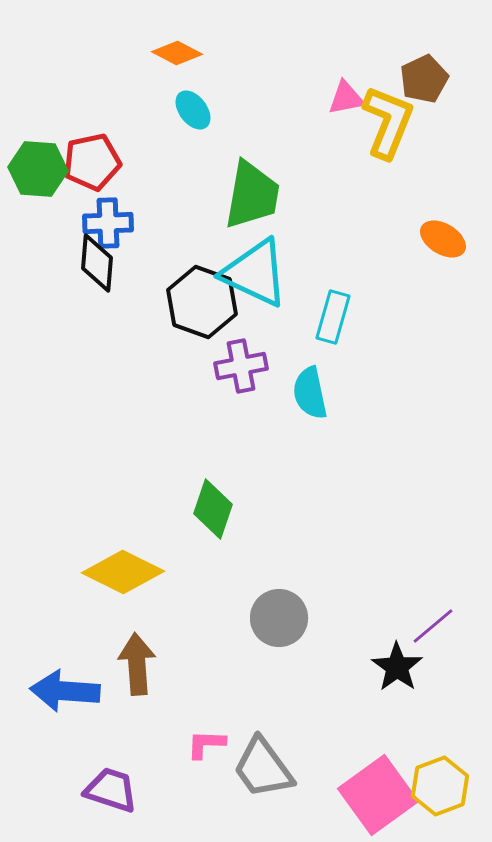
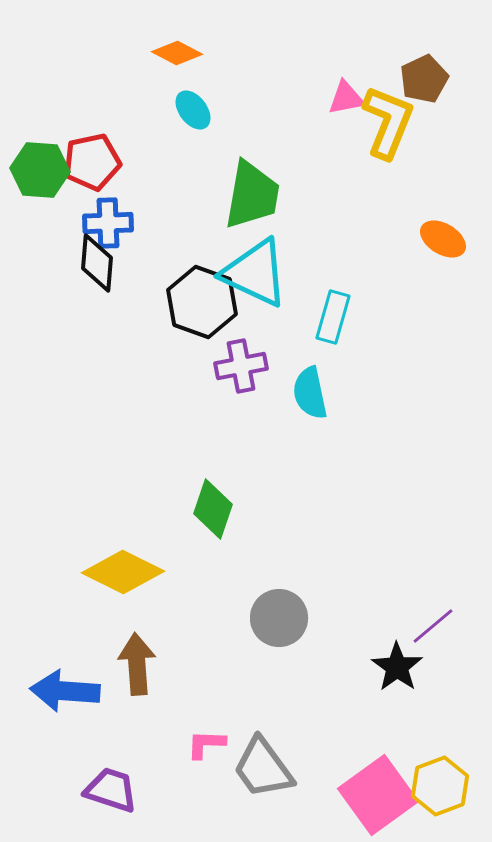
green hexagon: moved 2 px right, 1 px down
